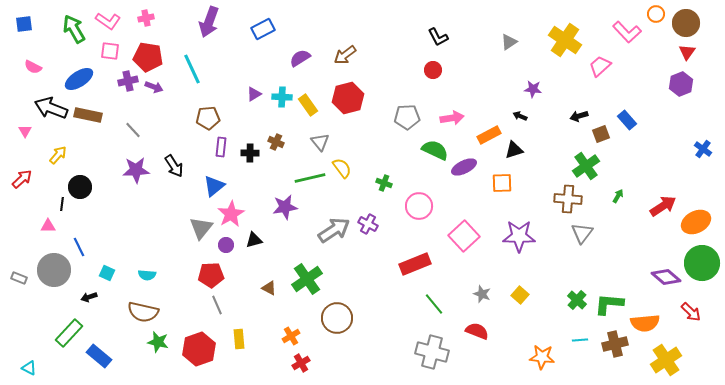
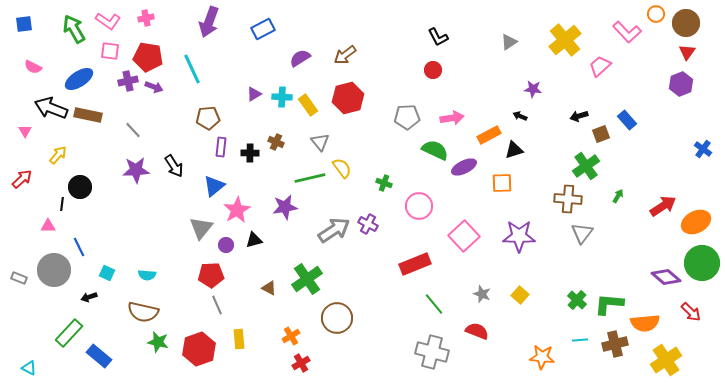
yellow cross at (565, 40): rotated 16 degrees clockwise
pink star at (231, 214): moved 6 px right, 4 px up
